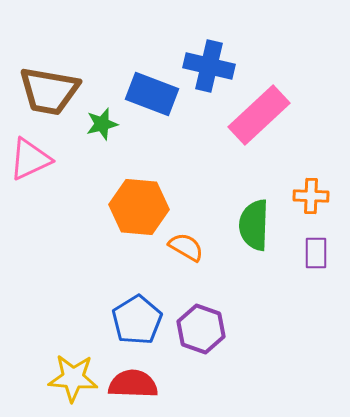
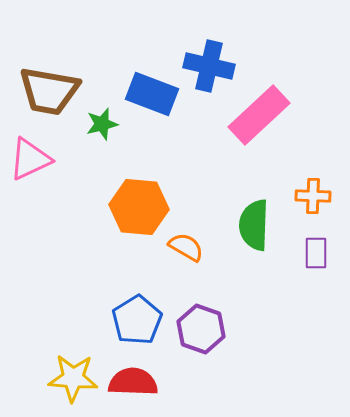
orange cross: moved 2 px right
red semicircle: moved 2 px up
